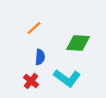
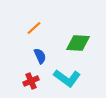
blue semicircle: moved 1 px up; rotated 28 degrees counterclockwise
red cross: rotated 28 degrees clockwise
